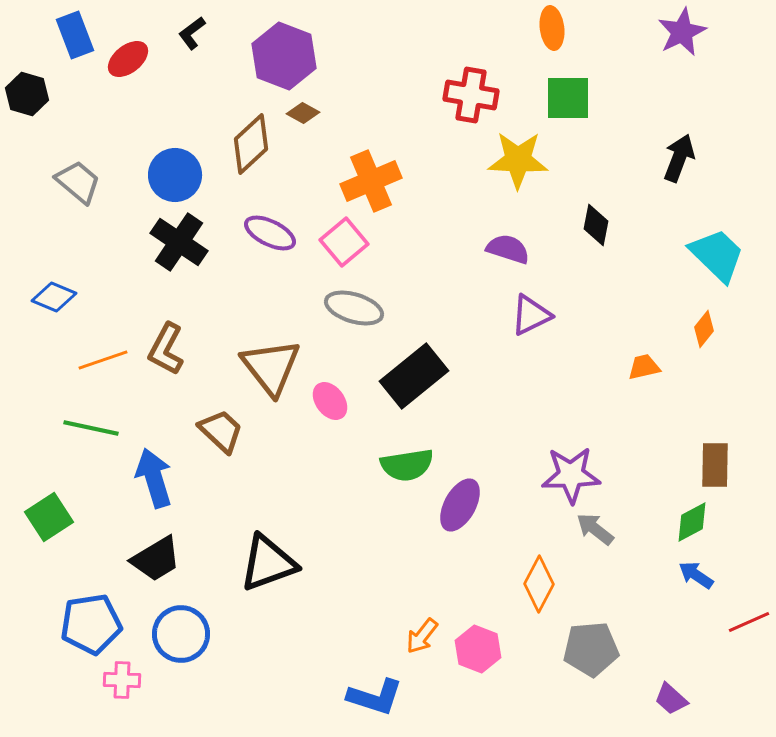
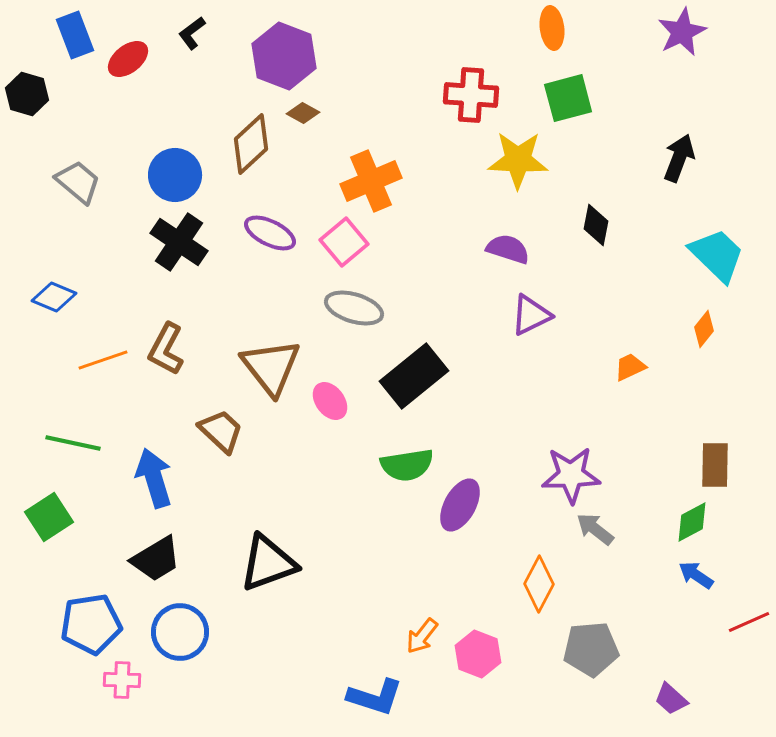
red cross at (471, 95): rotated 6 degrees counterclockwise
green square at (568, 98): rotated 15 degrees counterclockwise
orange trapezoid at (644, 367): moved 14 px left; rotated 12 degrees counterclockwise
green line at (91, 428): moved 18 px left, 15 px down
blue circle at (181, 634): moved 1 px left, 2 px up
pink hexagon at (478, 649): moved 5 px down
